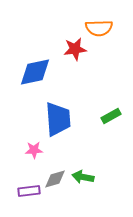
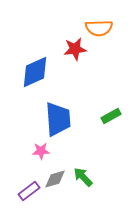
blue diamond: rotated 12 degrees counterclockwise
pink star: moved 7 px right, 1 px down
green arrow: rotated 35 degrees clockwise
purple rectangle: rotated 30 degrees counterclockwise
